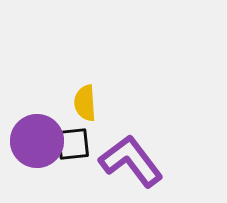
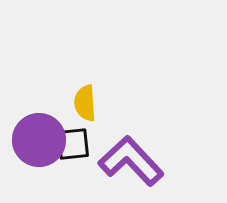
purple circle: moved 2 px right, 1 px up
purple L-shape: rotated 6 degrees counterclockwise
